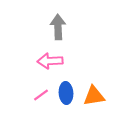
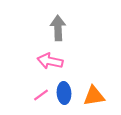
gray arrow: moved 1 px down
pink arrow: rotated 15 degrees clockwise
blue ellipse: moved 2 px left
